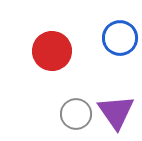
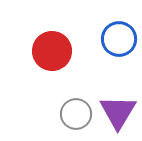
blue circle: moved 1 px left, 1 px down
purple triangle: moved 2 px right; rotated 6 degrees clockwise
